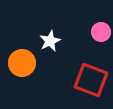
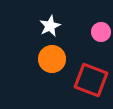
white star: moved 15 px up
orange circle: moved 30 px right, 4 px up
